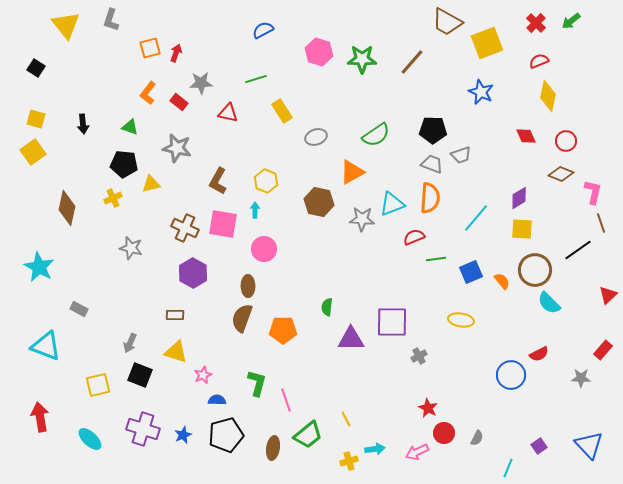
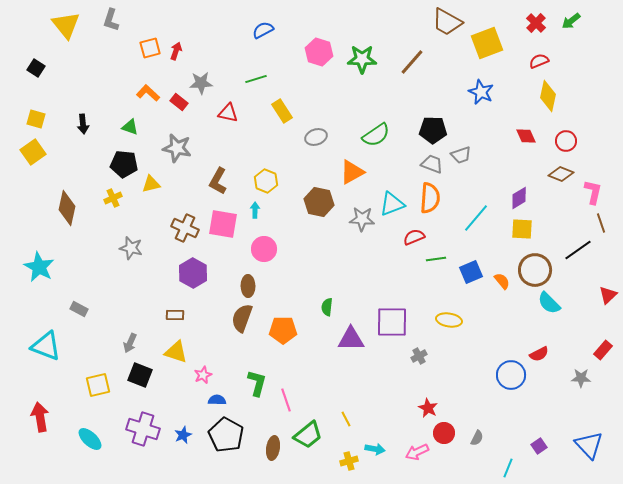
red arrow at (176, 53): moved 2 px up
orange L-shape at (148, 93): rotated 95 degrees clockwise
yellow ellipse at (461, 320): moved 12 px left
black pentagon at (226, 435): rotated 28 degrees counterclockwise
cyan arrow at (375, 449): rotated 18 degrees clockwise
